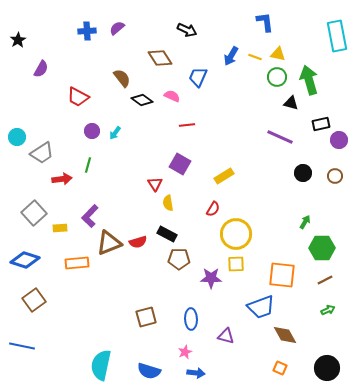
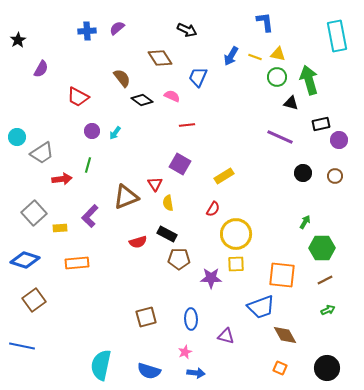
brown triangle at (109, 243): moved 17 px right, 46 px up
